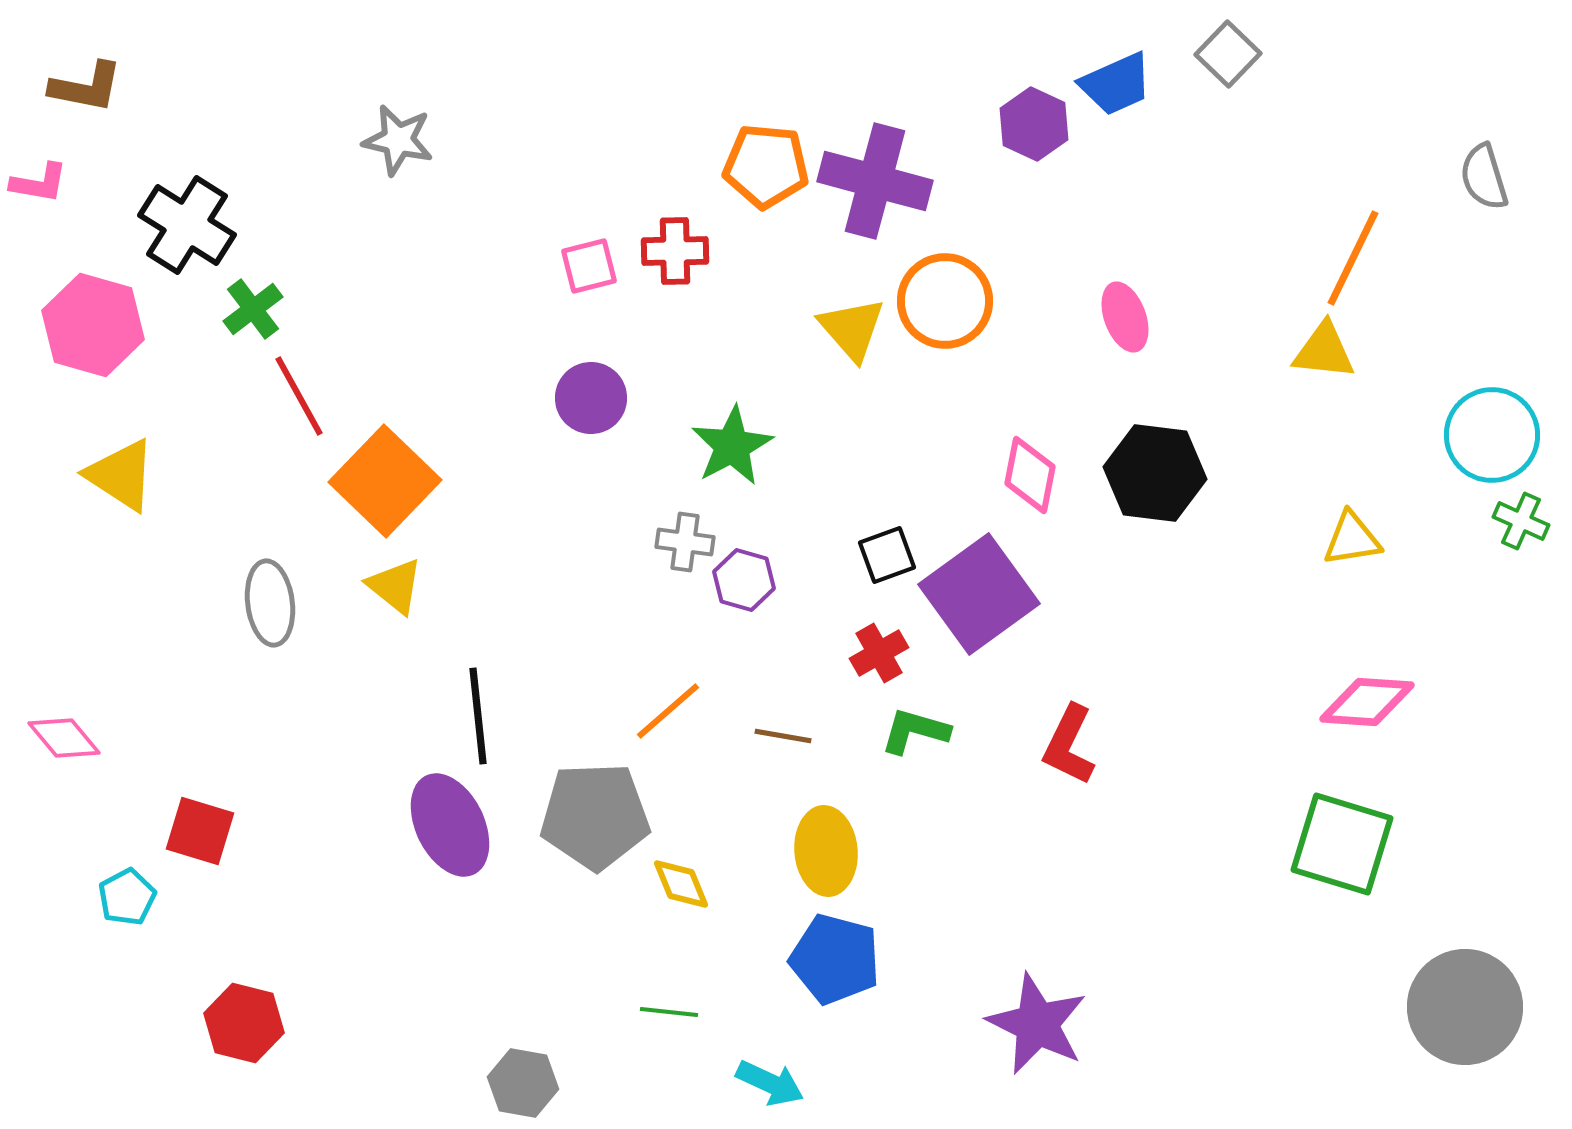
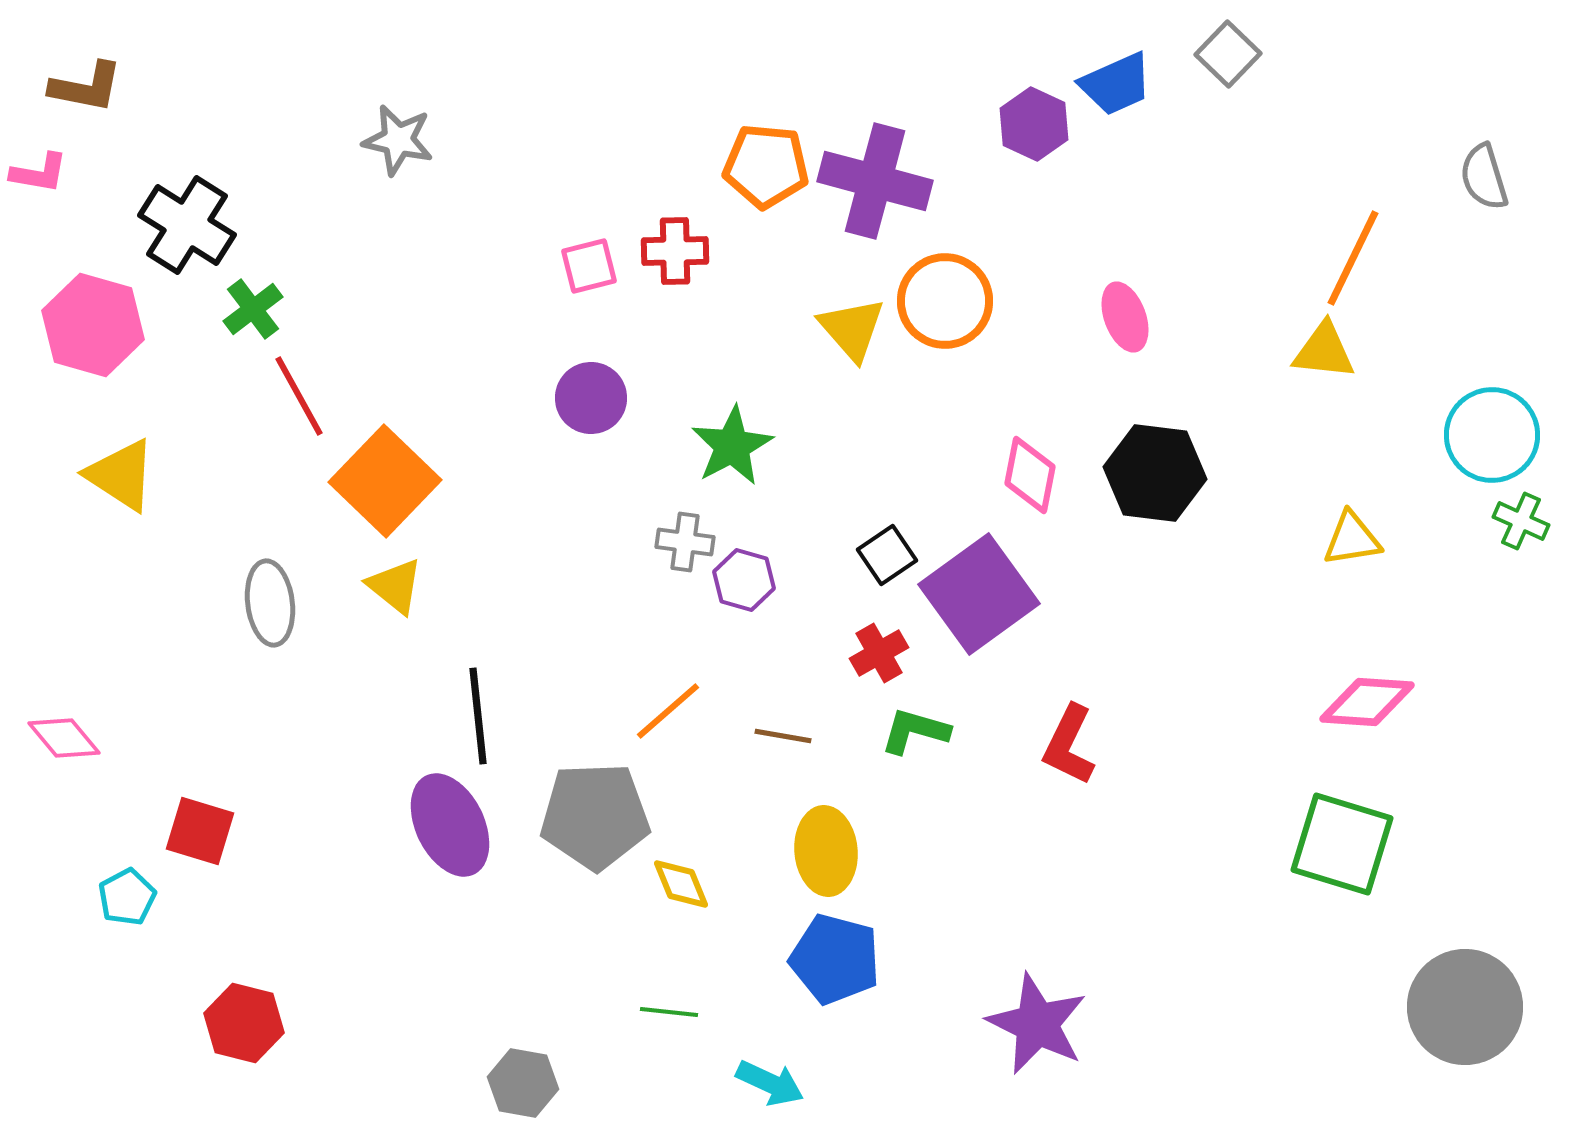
pink L-shape at (39, 183): moved 10 px up
black square at (887, 555): rotated 14 degrees counterclockwise
